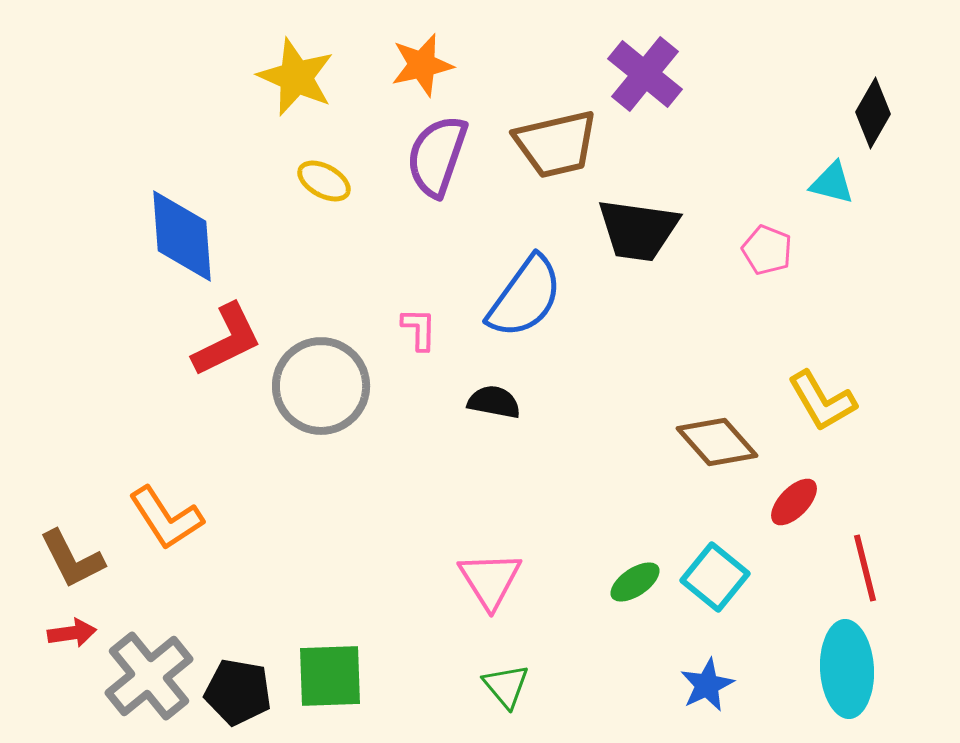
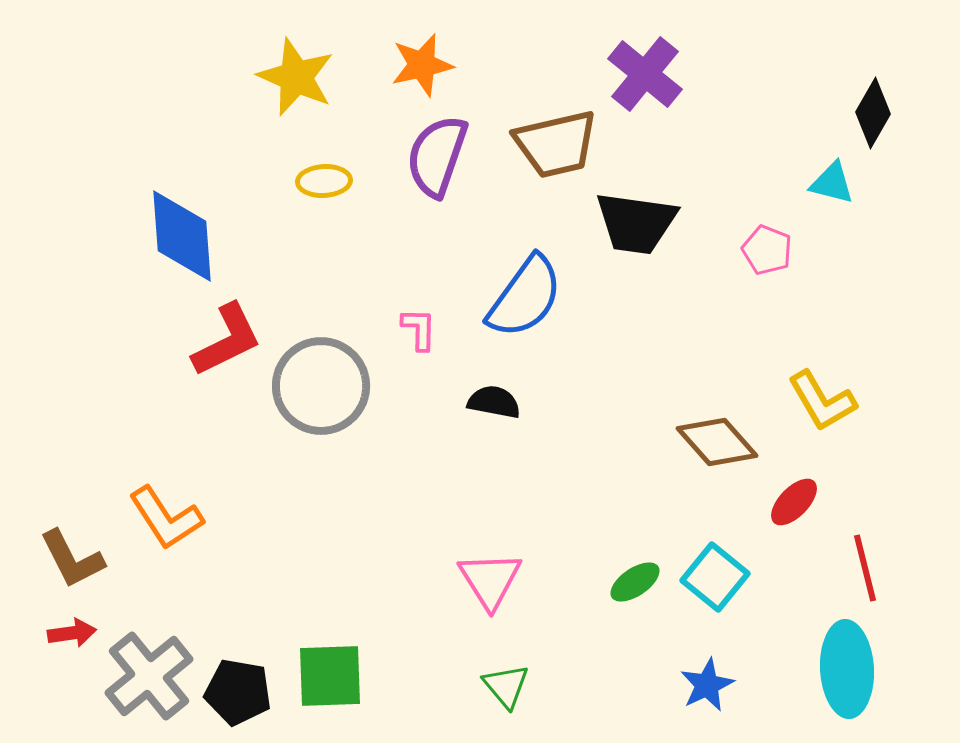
yellow ellipse: rotated 32 degrees counterclockwise
black trapezoid: moved 2 px left, 7 px up
